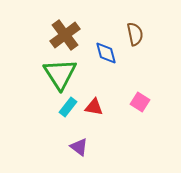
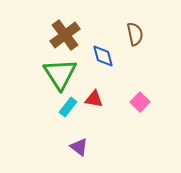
blue diamond: moved 3 px left, 3 px down
pink square: rotated 12 degrees clockwise
red triangle: moved 8 px up
